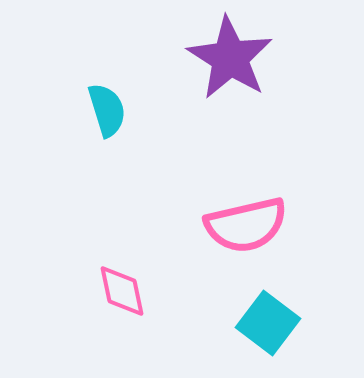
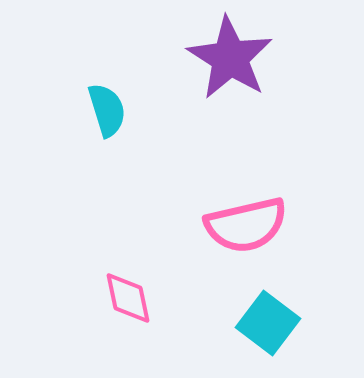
pink diamond: moved 6 px right, 7 px down
